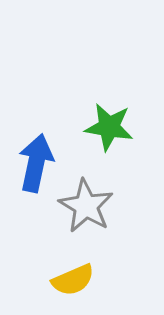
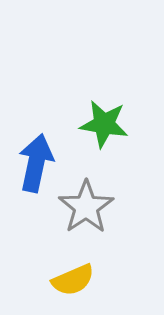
green star: moved 5 px left, 3 px up
gray star: moved 1 px down; rotated 8 degrees clockwise
